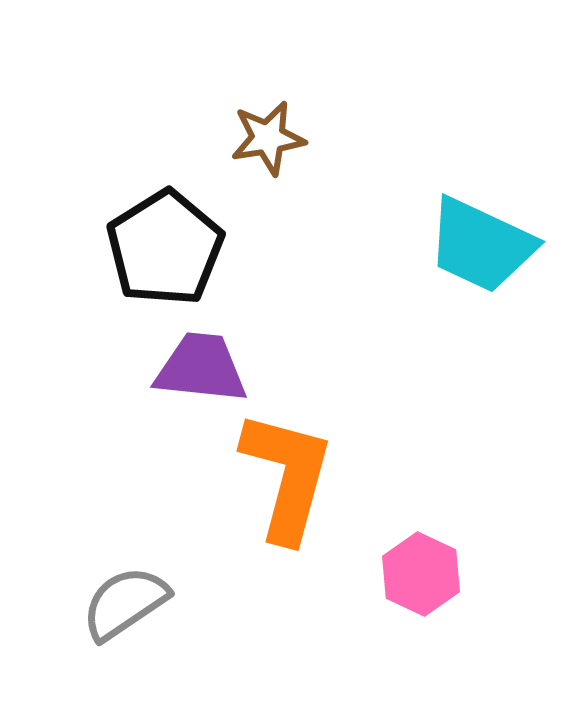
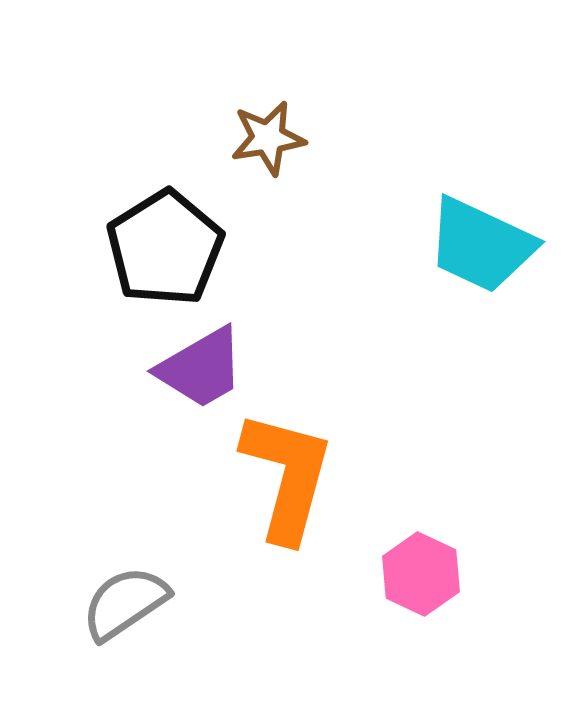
purple trapezoid: rotated 144 degrees clockwise
